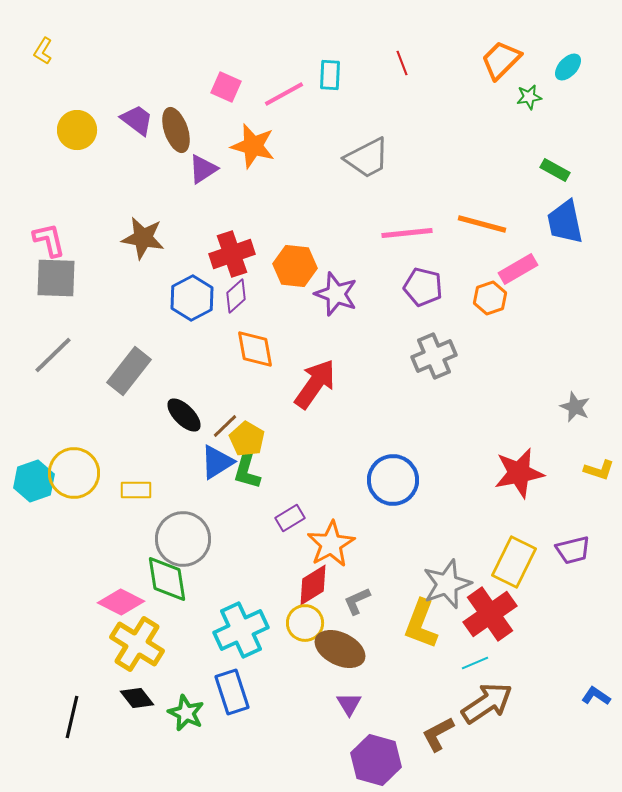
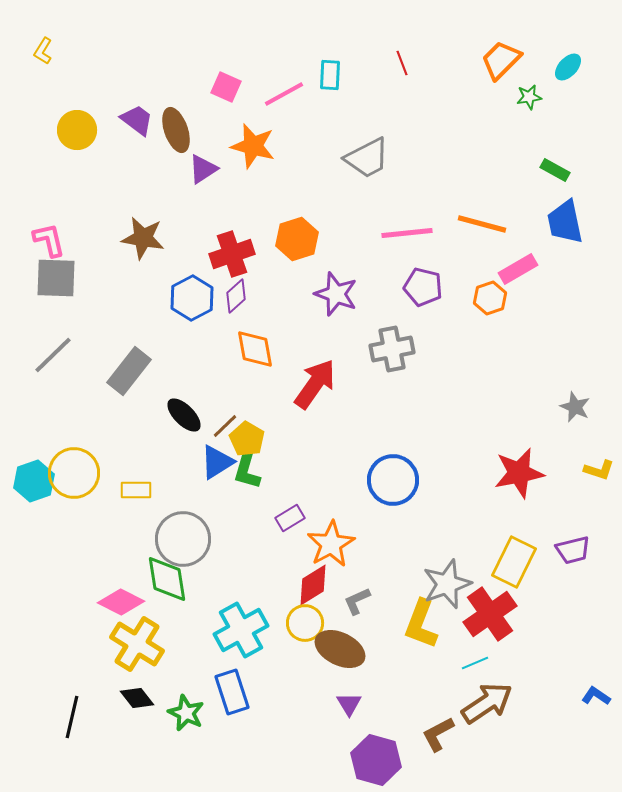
orange hexagon at (295, 266): moved 2 px right, 27 px up; rotated 24 degrees counterclockwise
gray cross at (434, 356): moved 42 px left, 7 px up; rotated 12 degrees clockwise
cyan cross at (241, 630): rotated 4 degrees counterclockwise
